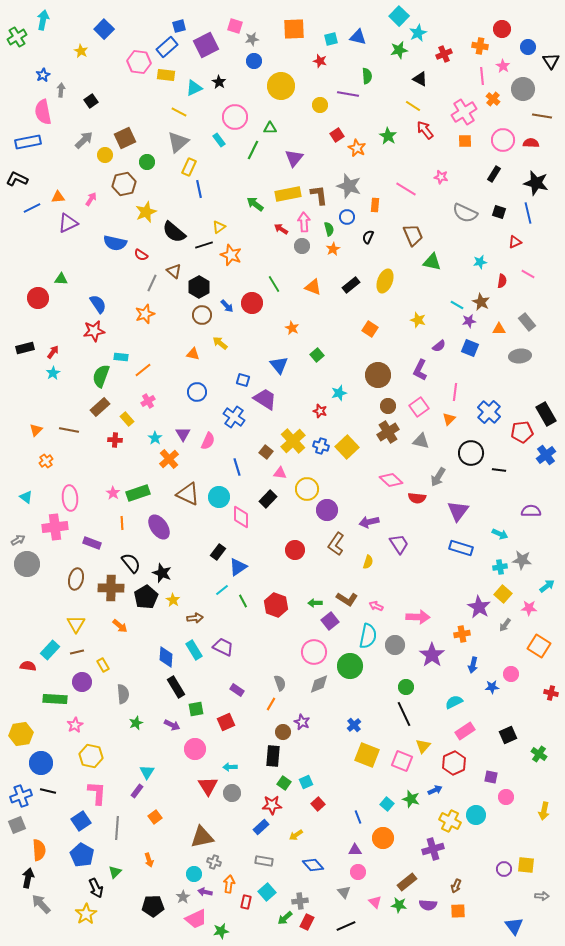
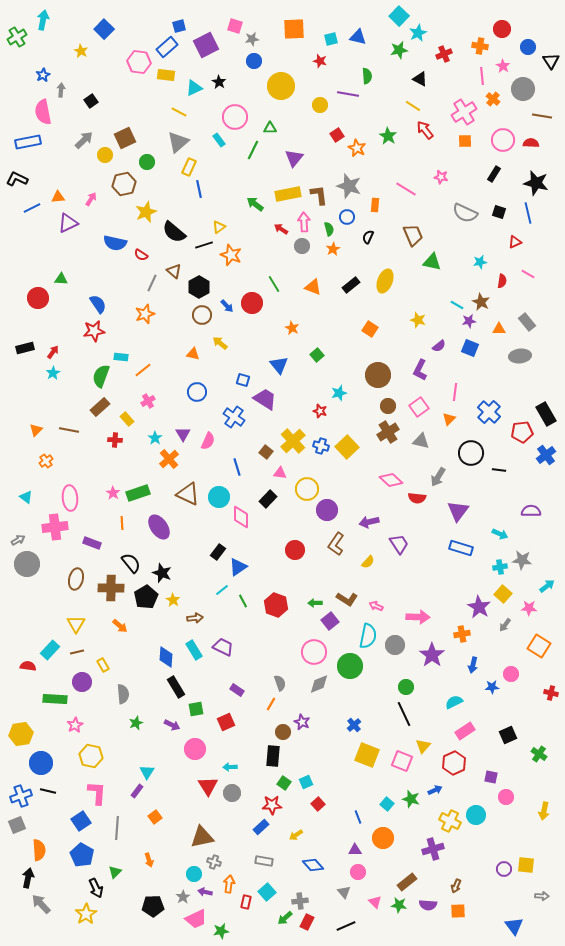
yellow semicircle at (368, 562): rotated 24 degrees clockwise
